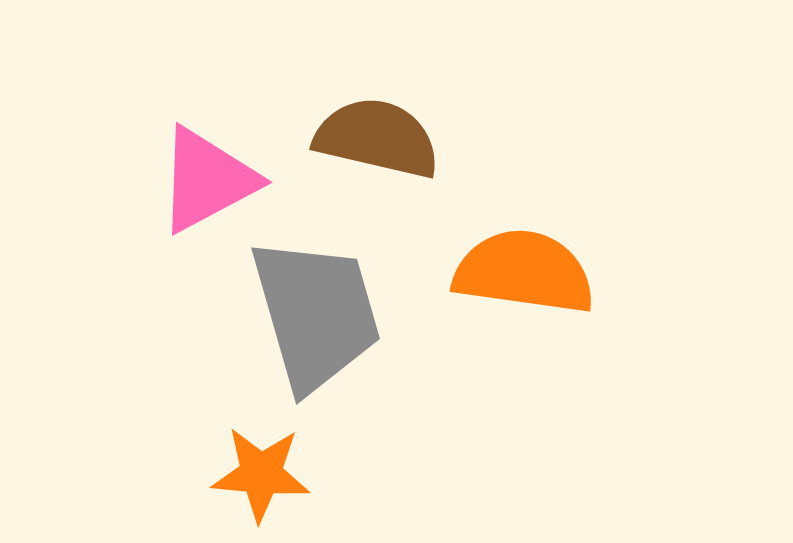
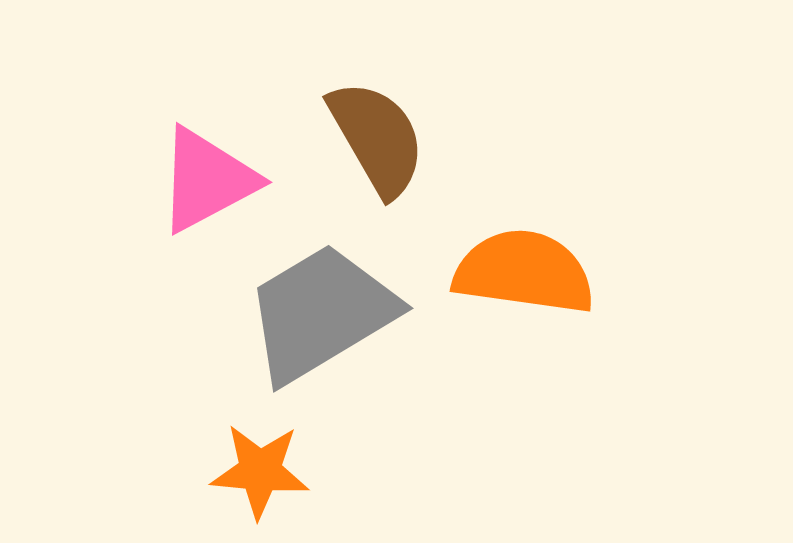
brown semicircle: rotated 47 degrees clockwise
gray trapezoid: moved 5 px right, 1 px up; rotated 105 degrees counterclockwise
orange star: moved 1 px left, 3 px up
